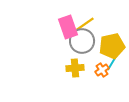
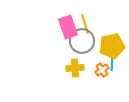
yellow line: rotated 72 degrees counterclockwise
cyan line: rotated 28 degrees counterclockwise
